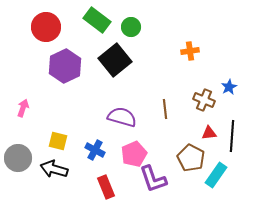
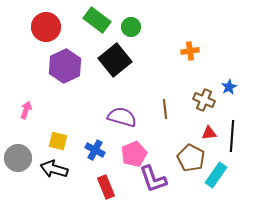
pink arrow: moved 3 px right, 2 px down
